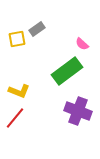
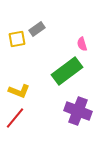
pink semicircle: rotated 32 degrees clockwise
